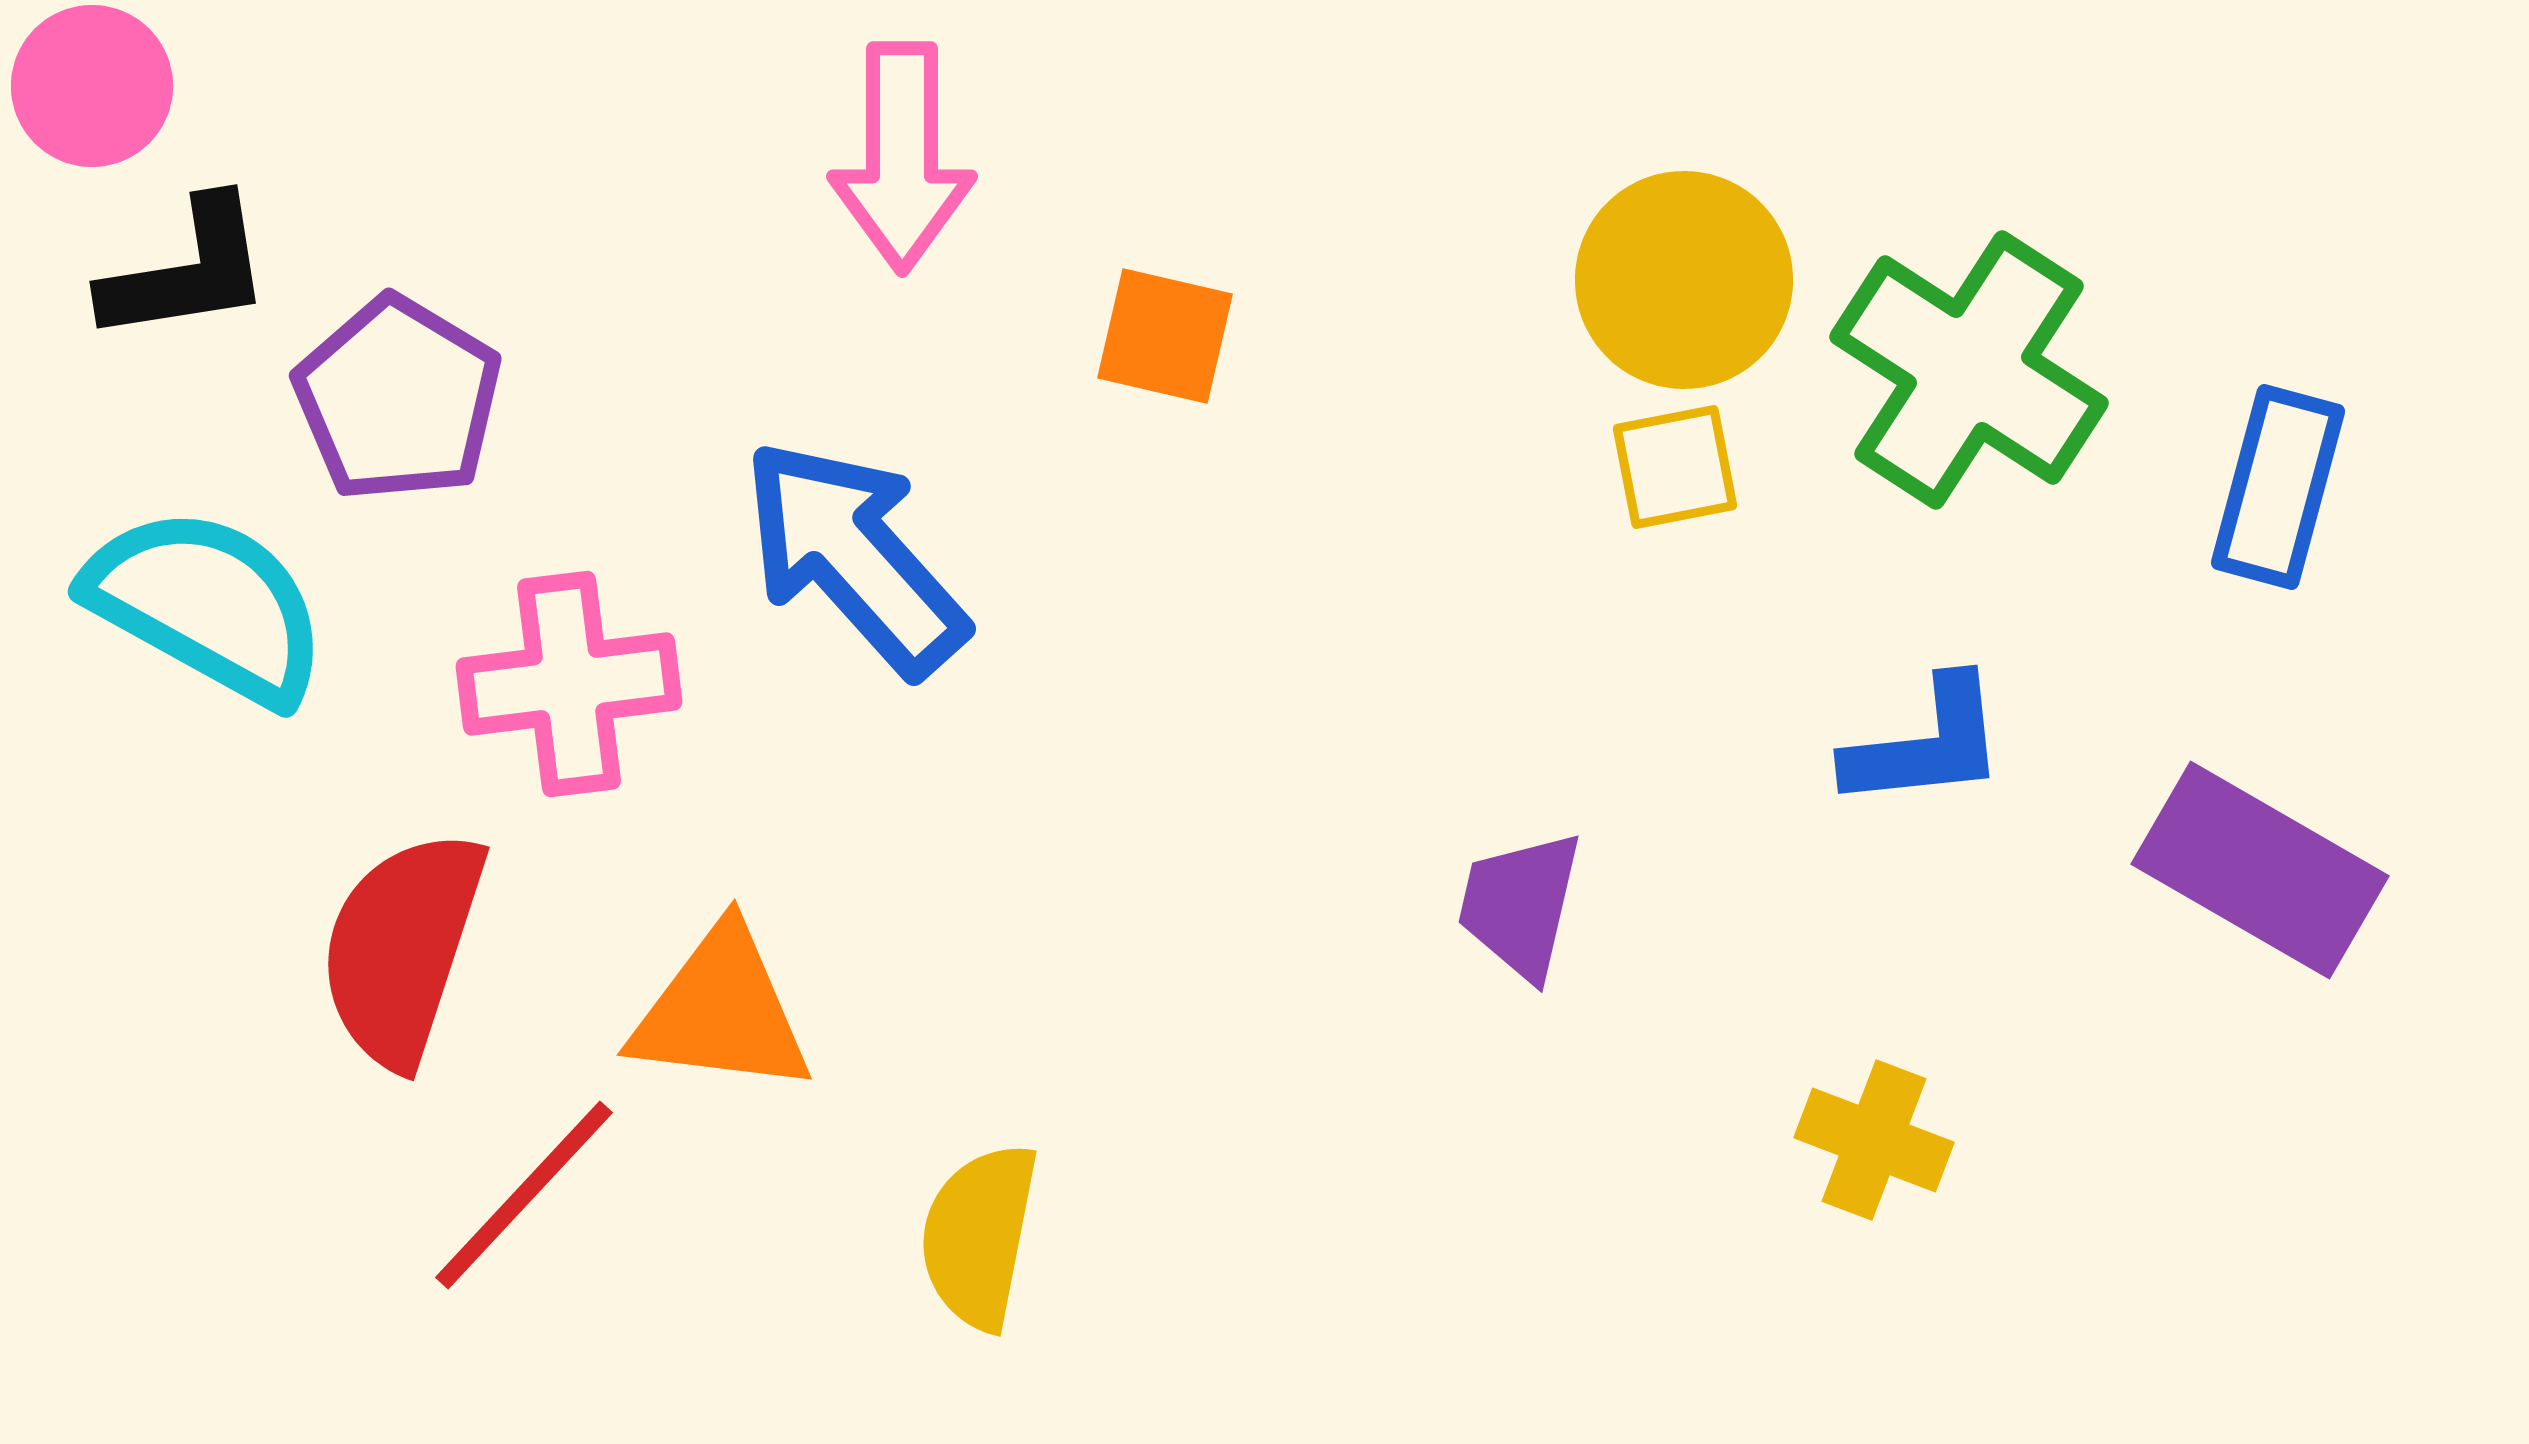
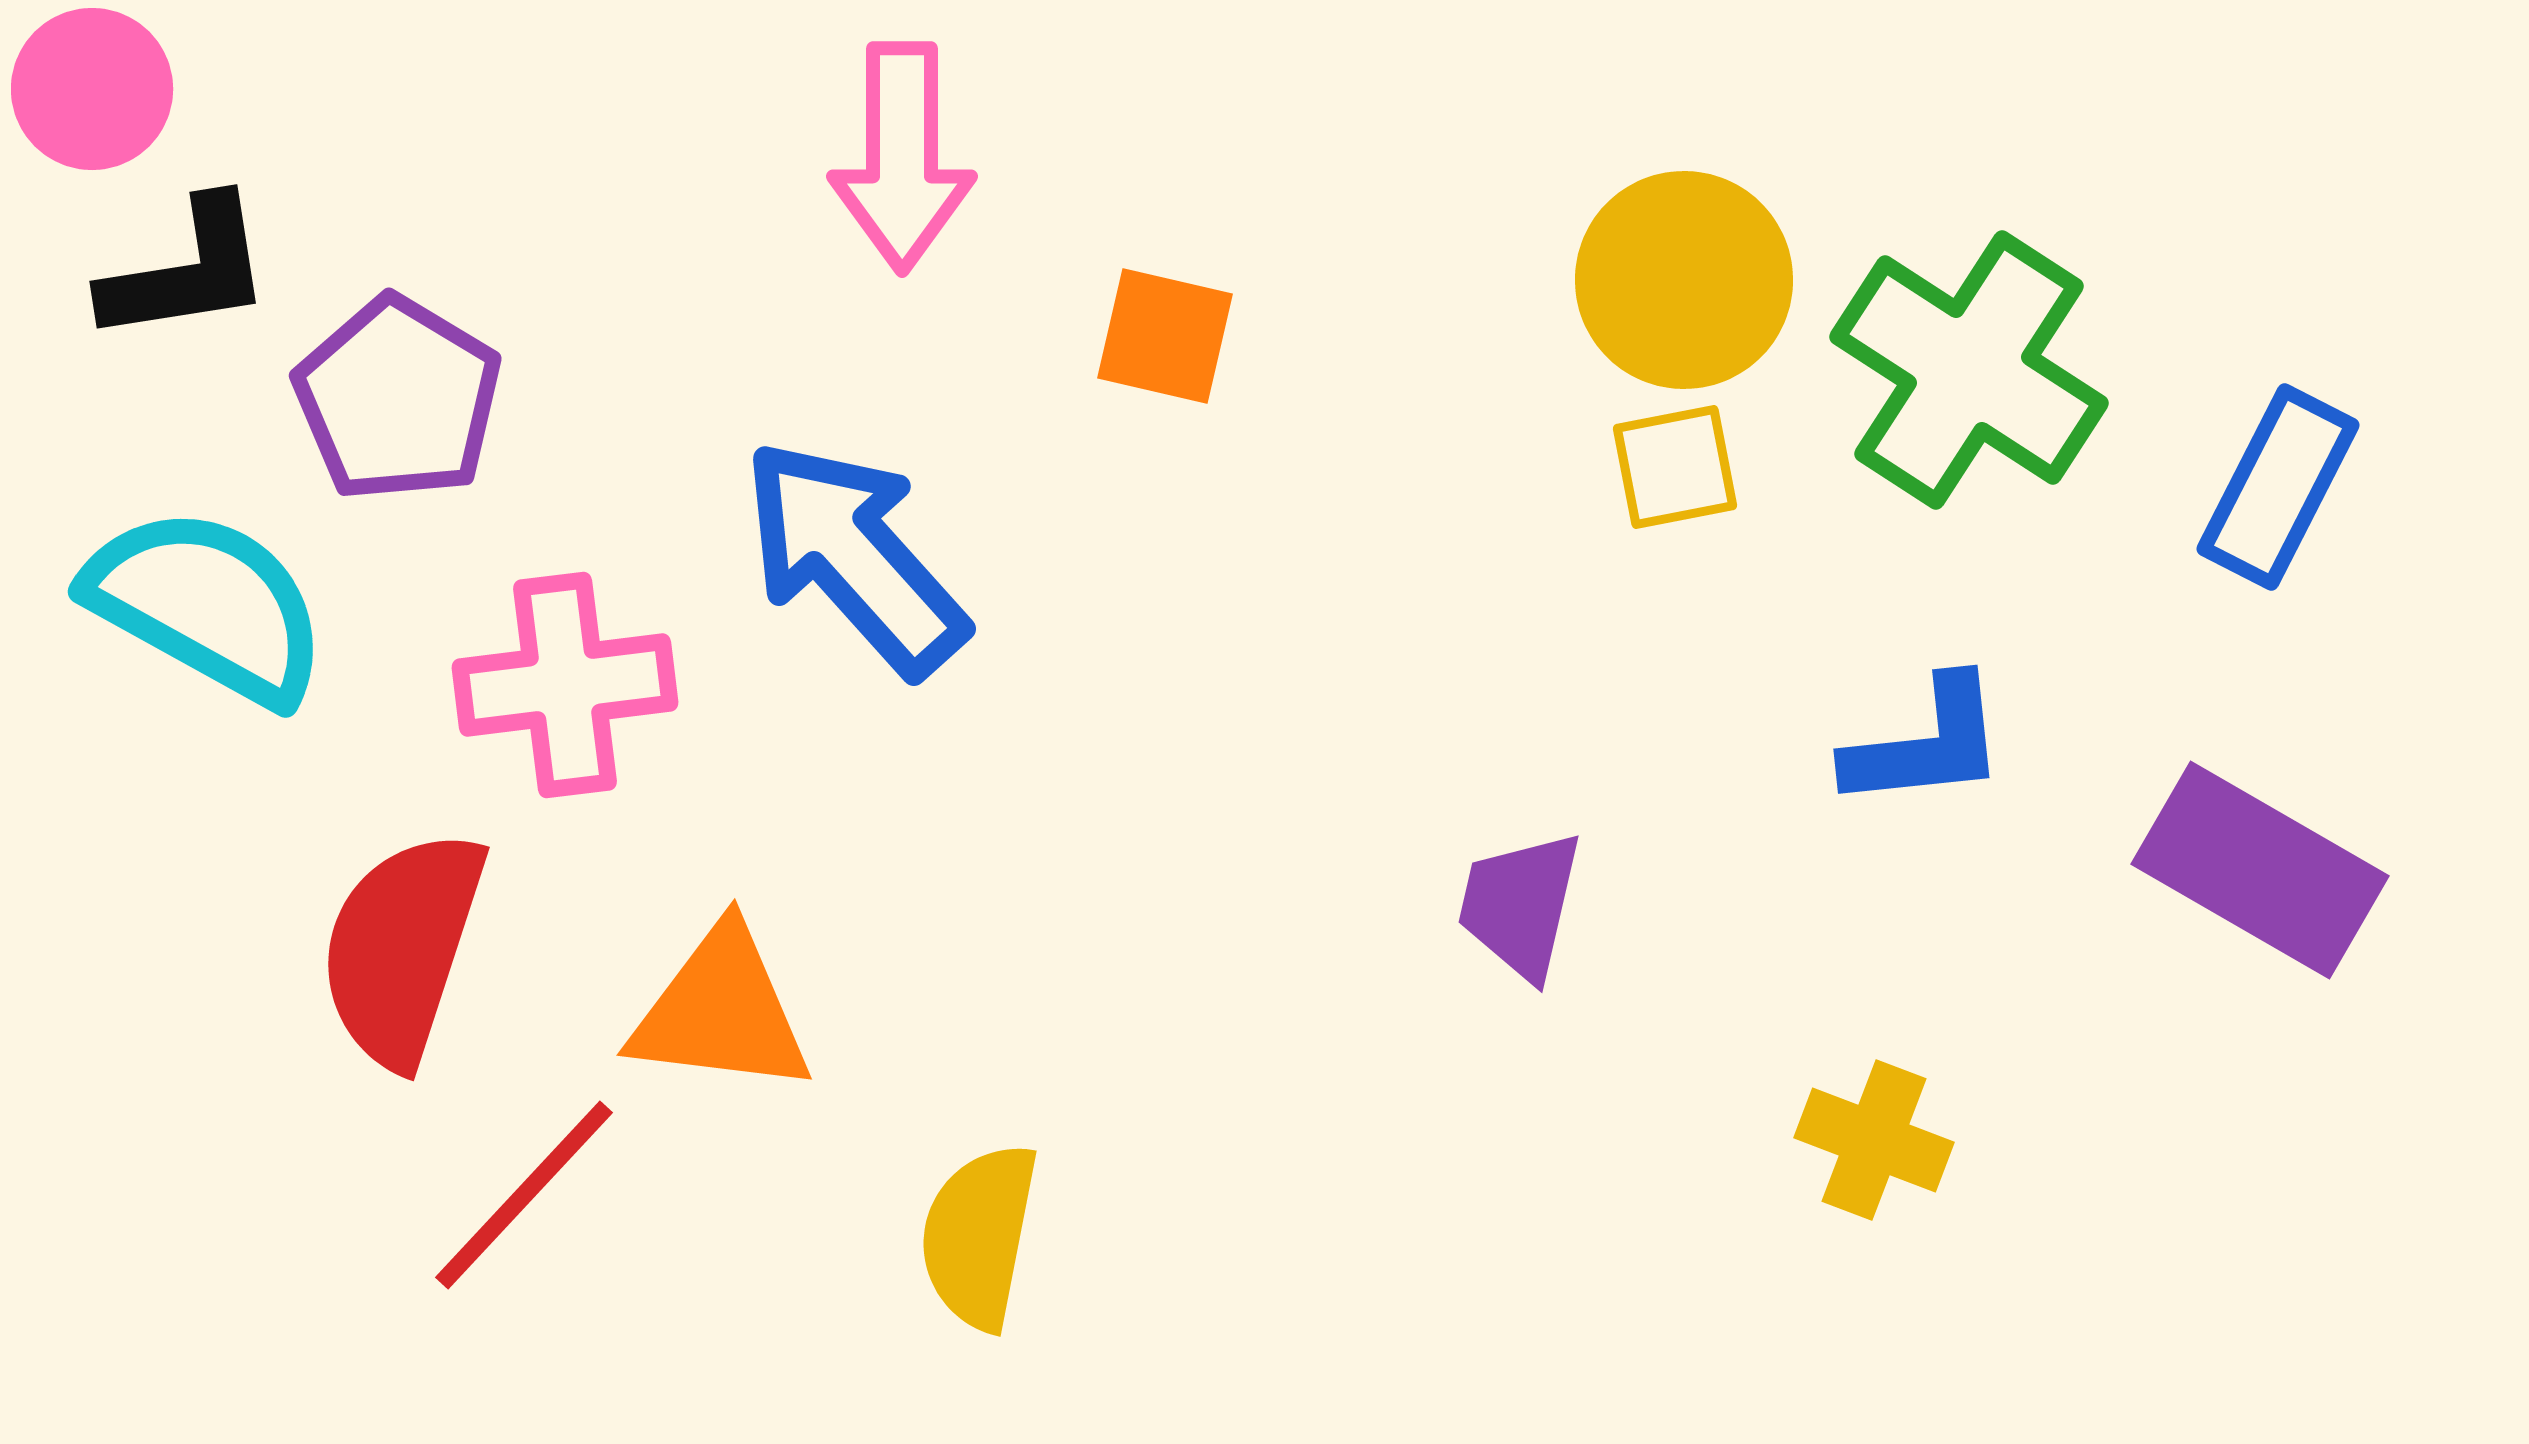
pink circle: moved 3 px down
blue rectangle: rotated 12 degrees clockwise
pink cross: moved 4 px left, 1 px down
